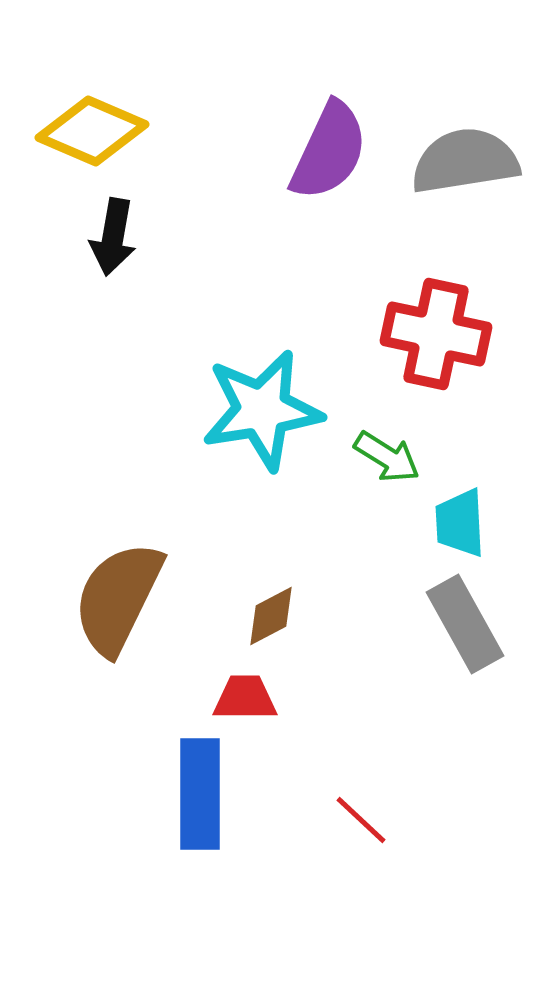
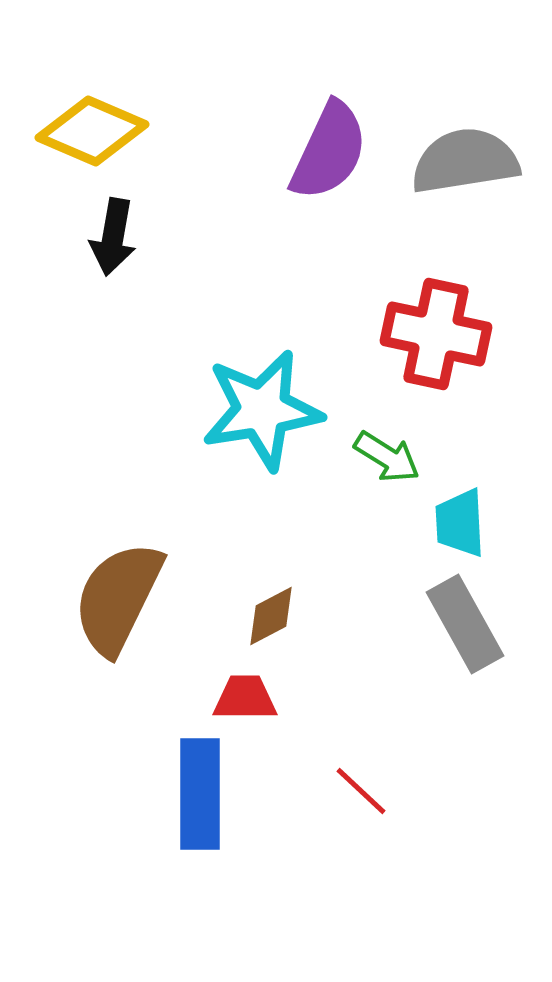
red line: moved 29 px up
